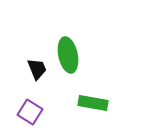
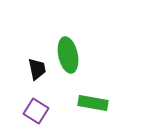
black trapezoid: rotated 10 degrees clockwise
purple square: moved 6 px right, 1 px up
